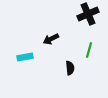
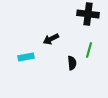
black cross: rotated 30 degrees clockwise
cyan rectangle: moved 1 px right
black semicircle: moved 2 px right, 5 px up
